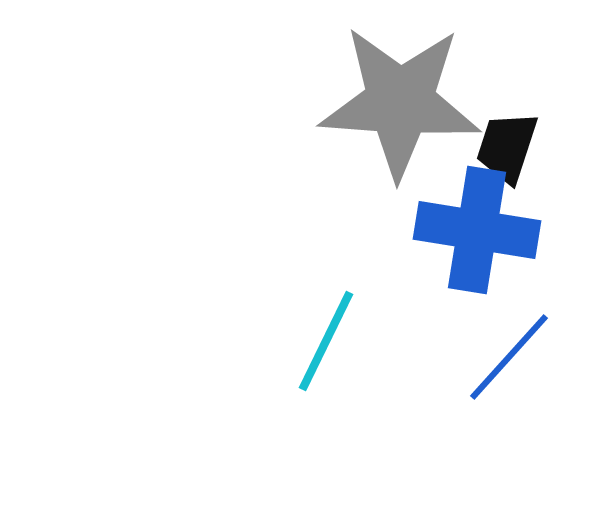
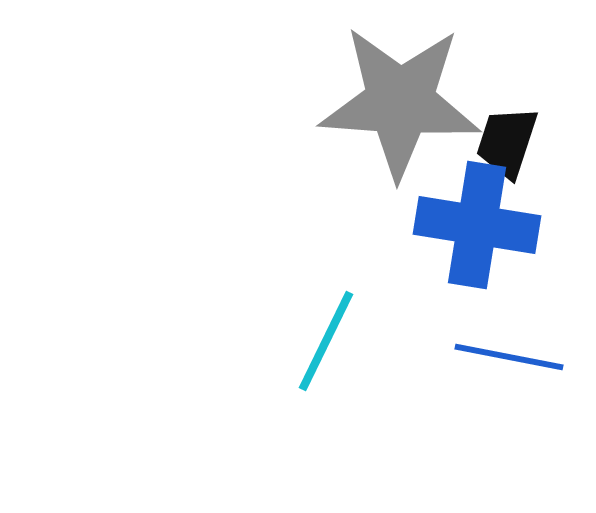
black trapezoid: moved 5 px up
blue cross: moved 5 px up
blue line: rotated 59 degrees clockwise
